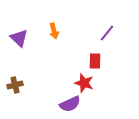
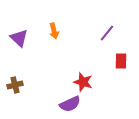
red rectangle: moved 26 px right
red star: moved 1 px left, 1 px up
